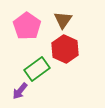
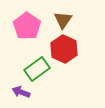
red hexagon: moved 1 px left
purple arrow: moved 1 px right, 1 px down; rotated 72 degrees clockwise
